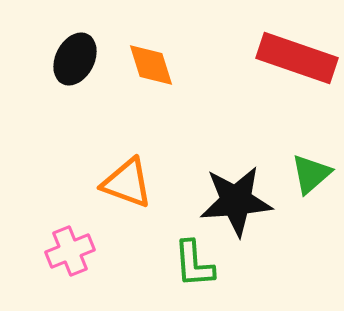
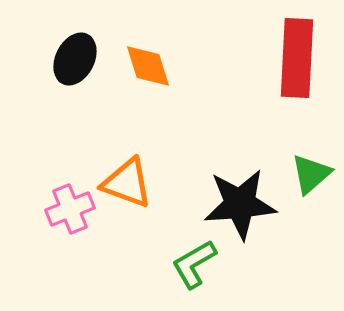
red rectangle: rotated 74 degrees clockwise
orange diamond: moved 3 px left, 1 px down
black star: moved 4 px right, 3 px down
pink cross: moved 42 px up
green L-shape: rotated 64 degrees clockwise
